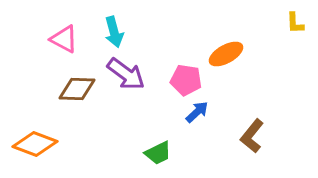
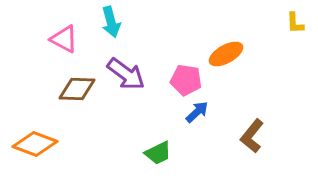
cyan arrow: moved 3 px left, 10 px up
